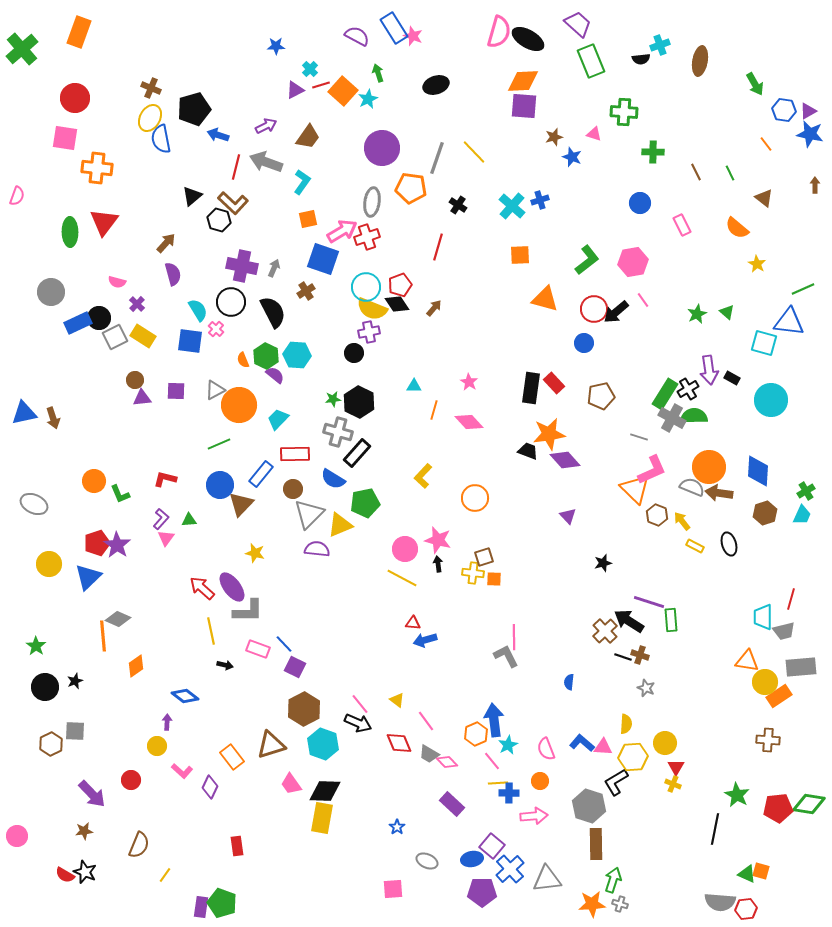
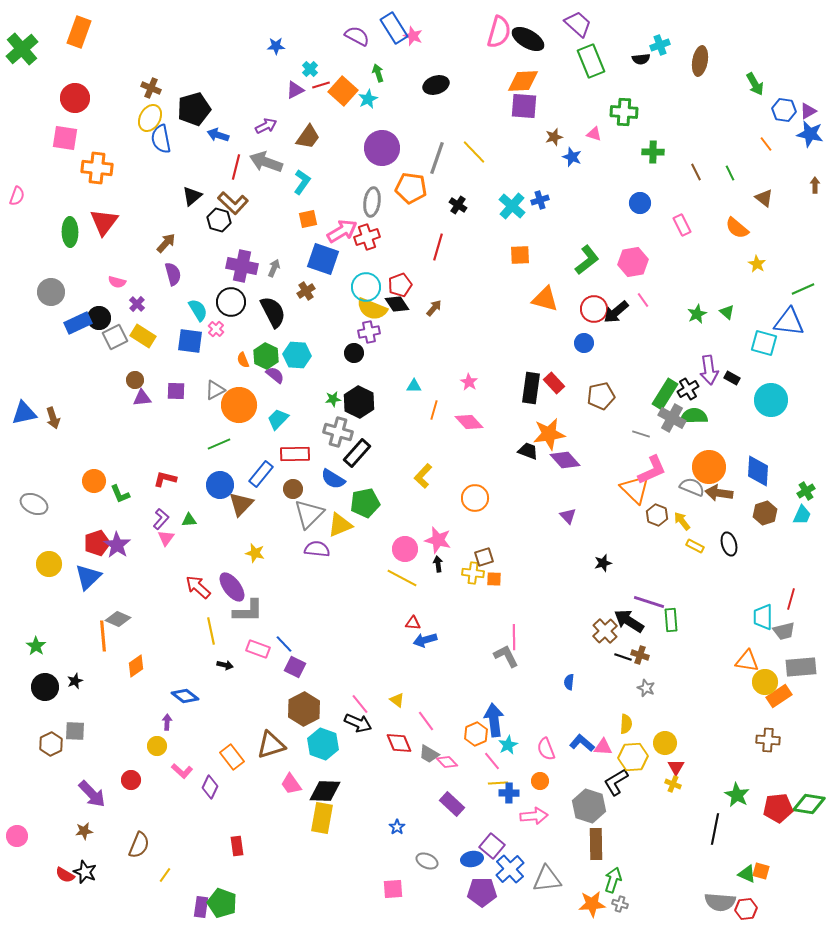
gray line at (639, 437): moved 2 px right, 3 px up
red arrow at (202, 588): moved 4 px left, 1 px up
